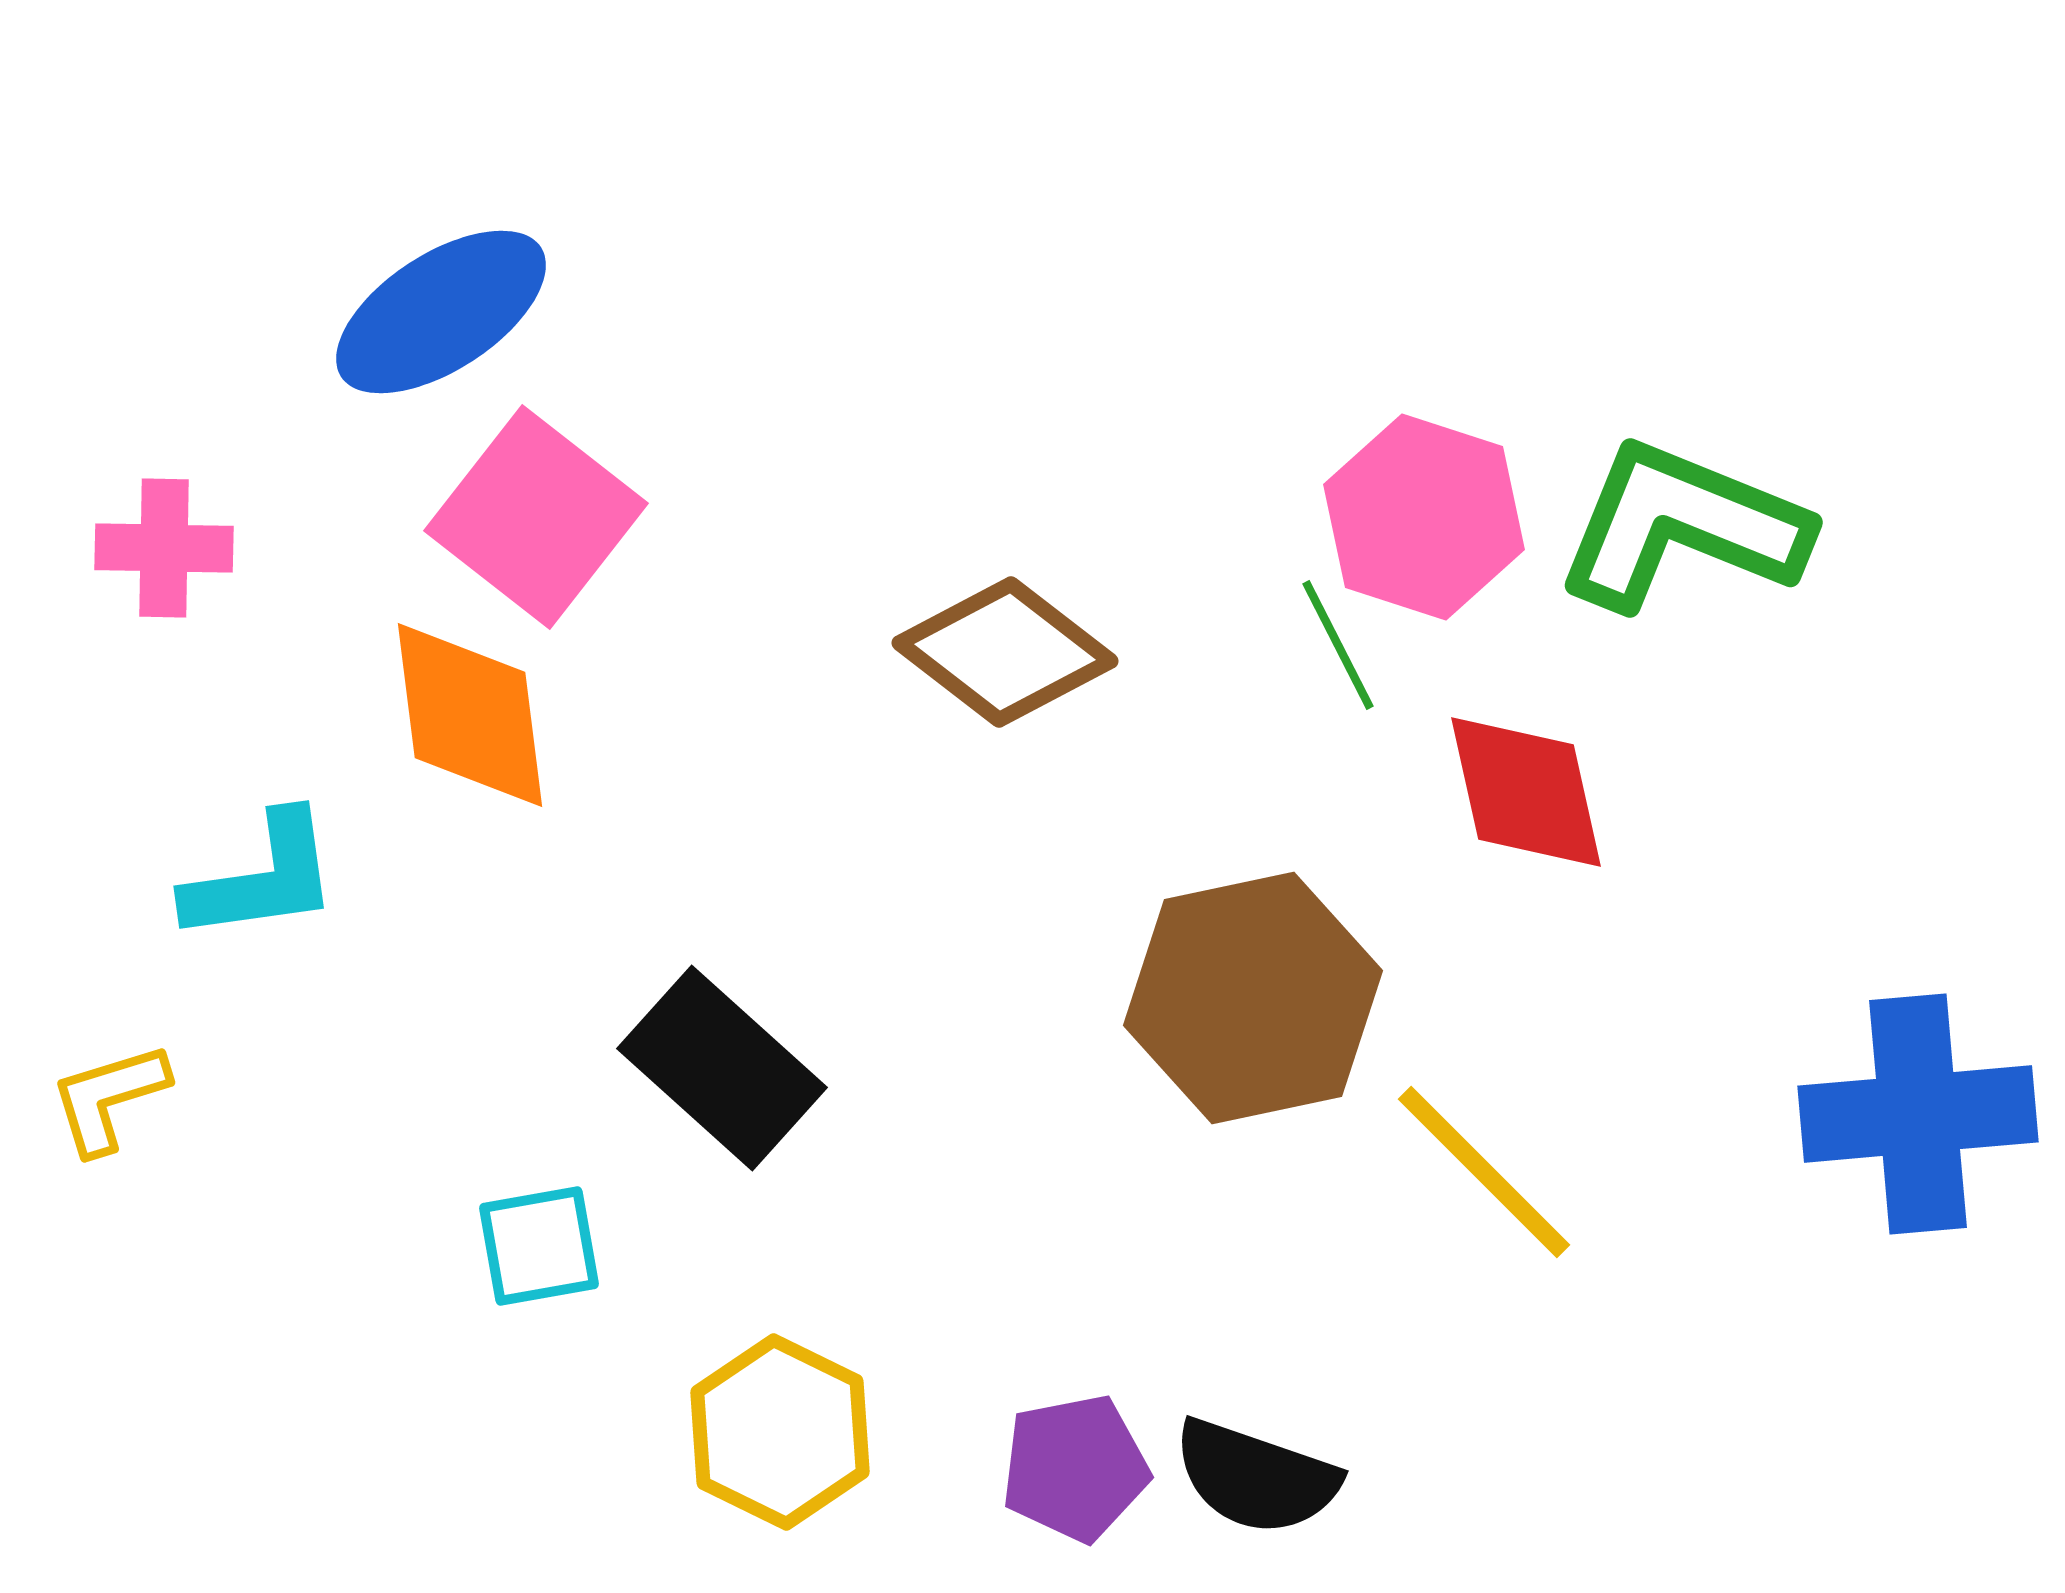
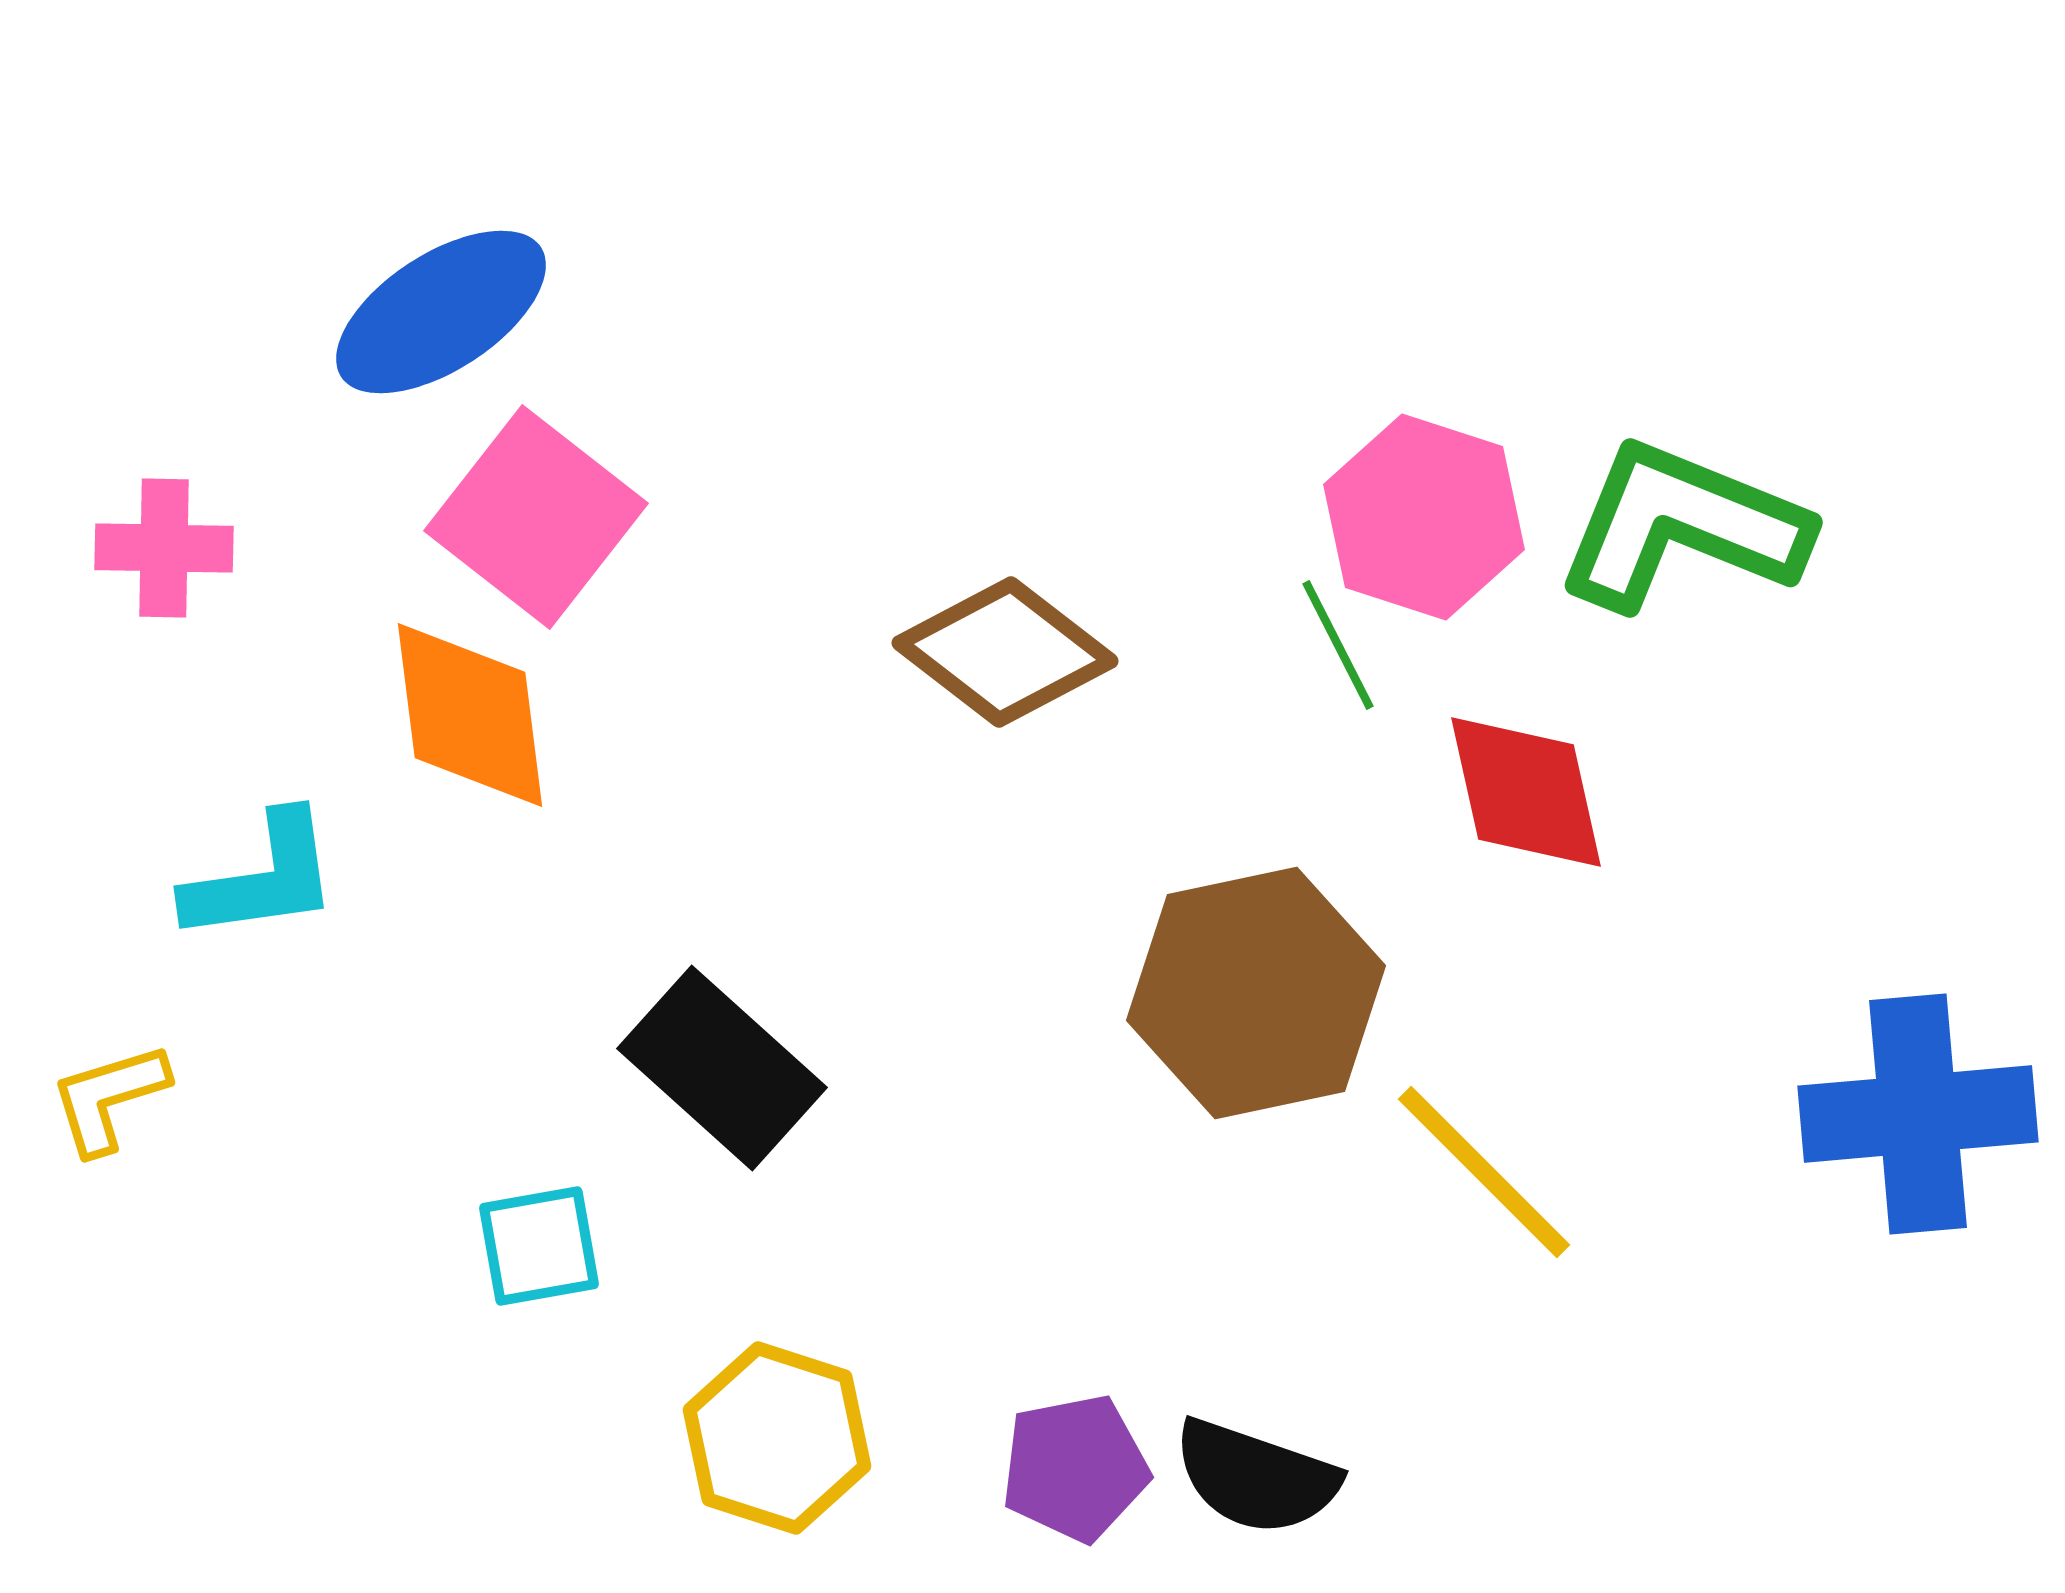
brown hexagon: moved 3 px right, 5 px up
yellow hexagon: moved 3 px left, 6 px down; rotated 8 degrees counterclockwise
